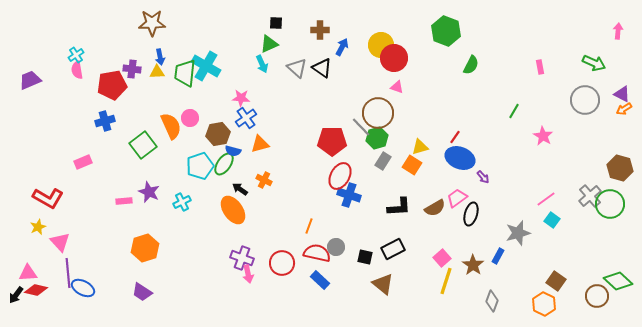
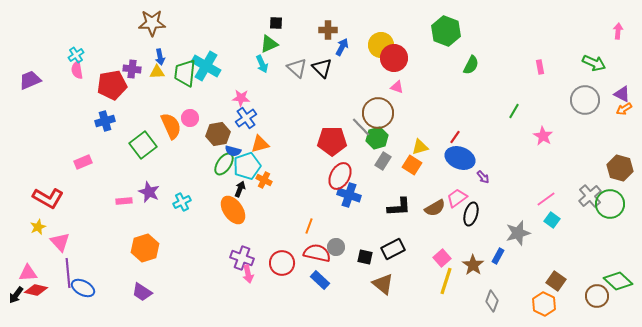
brown cross at (320, 30): moved 8 px right
black triangle at (322, 68): rotated 10 degrees clockwise
cyan pentagon at (200, 166): moved 47 px right
black arrow at (240, 189): rotated 77 degrees clockwise
